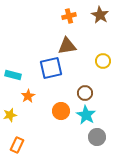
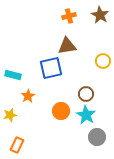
brown circle: moved 1 px right, 1 px down
